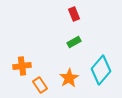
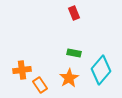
red rectangle: moved 1 px up
green rectangle: moved 11 px down; rotated 40 degrees clockwise
orange cross: moved 4 px down
